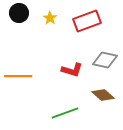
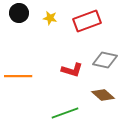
yellow star: rotated 24 degrees counterclockwise
